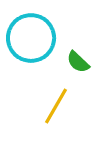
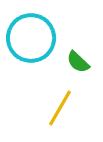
yellow line: moved 4 px right, 2 px down
